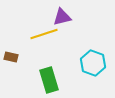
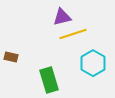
yellow line: moved 29 px right
cyan hexagon: rotated 10 degrees clockwise
